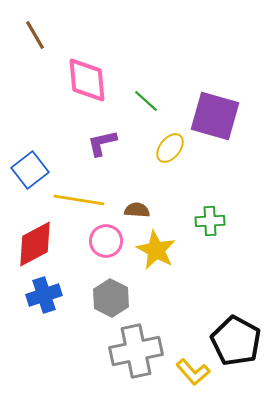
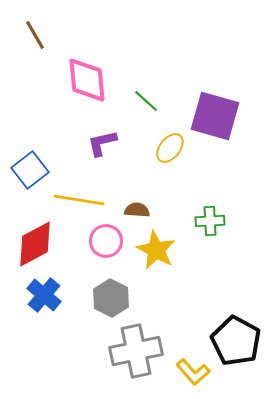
blue cross: rotated 32 degrees counterclockwise
